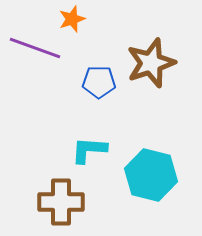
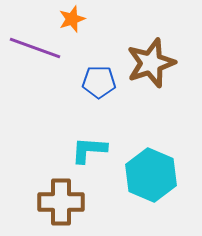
cyan hexagon: rotated 9 degrees clockwise
